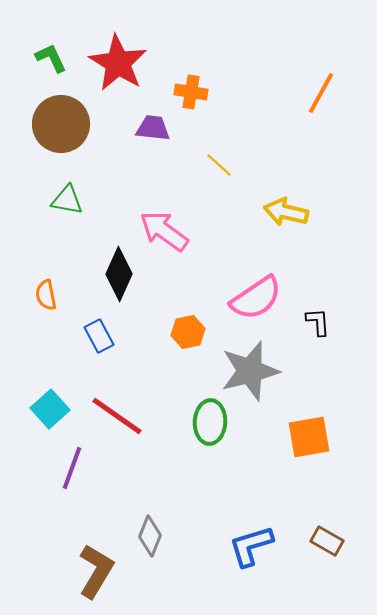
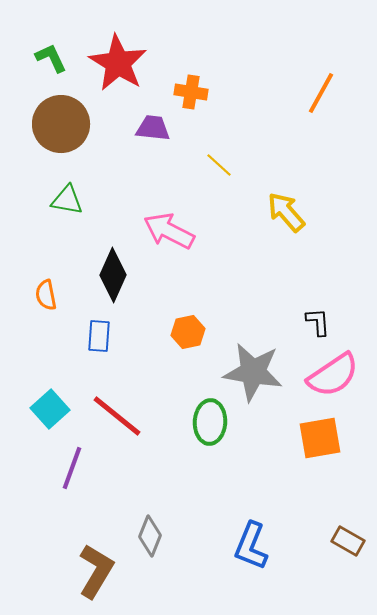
yellow arrow: rotated 36 degrees clockwise
pink arrow: moved 5 px right; rotated 9 degrees counterclockwise
black diamond: moved 6 px left, 1 px down
pink semicircle: moved 77 px right, 77 px down
blue rectangle: rotated 32 degrees clockwise
gray star: moved 3 px right, 1 px down; rotated 24 degrees clockwise
red line: rotated 4 degrees clockwise
orange square: moved 11 px right, 1 px down
brown rectangle: moved 21 px right
blue L-shape: rotated 51 degrees counterclockwise
